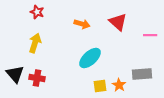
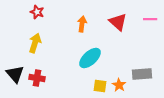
orange arrow: rotated 98 degrees counterclockwise
pink line: moved 16 px up
yellow square: rotated 16 degrees clockwise
